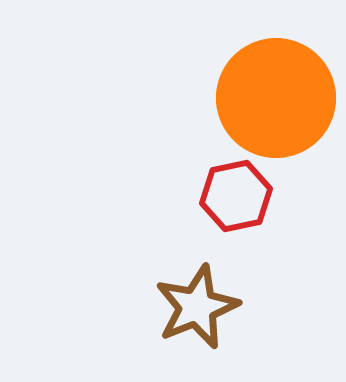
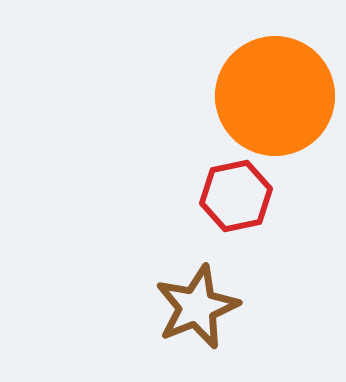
orange circle: moved 1 px left, 2 px up
